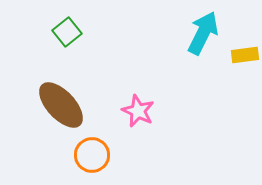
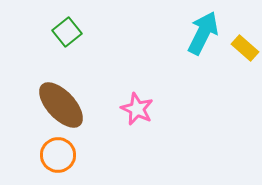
yellow rectangle: moved 7 px up; rotated 48 degrees clockwise
pink star: moved 1 px left, 2 px up
orange circle: moved 34 px left
